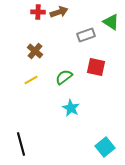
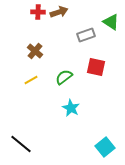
black line: rotated 35 degrees counterclockwise
